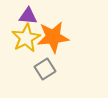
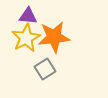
orange star: moved 1 px right
